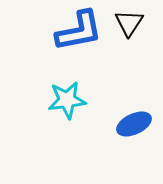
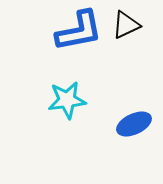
black triangle: moved 3 px left, 2 px down; rotated 32 degrees clockwise
